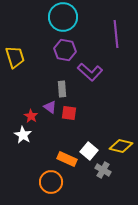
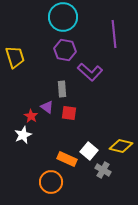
purple line: moved 2 px left
purple triangle: moved 3 px left
white star: rotated 18 degrees clockwise
